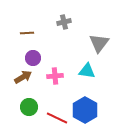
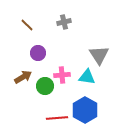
brown line: moved 8 px up; rotated 48 degrees clockwise
gray triangle: moved 12 px down; rotated 10 degrees counterclockwise
purple circle: moved 5 px right, 5 px up
cyan triangle: moved 6 px down
pink cross: moved 7 px right, 1 px up
green circle: moved 16 px right, 21 px up
red line: rotated 30 degrees counterclockwise
